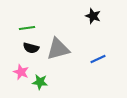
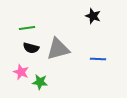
blue line: rotated 28 degrees clockwise
